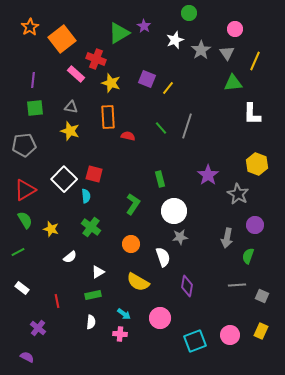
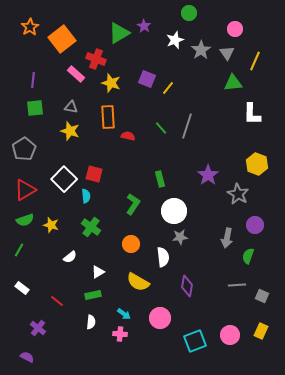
gray pentagon at (24, 145): moved 4 px down; rotated 25 degrees counterclockwise
green semicircle at (25, 220): rotated 102 degrees clockwise
yellow star at (51, 229): moved 4 px up
green line at (18, 252): moved 1 px right, 2 px up; rotated 32 degrees counterclockwise
white semicircle at (163, 257): rotated 12 degrees clockwise
red line at (57, 301): rotated 40 degrees counterclockwise
